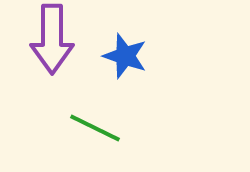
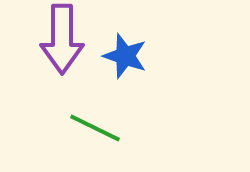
purple arrow: moved 10 px right
